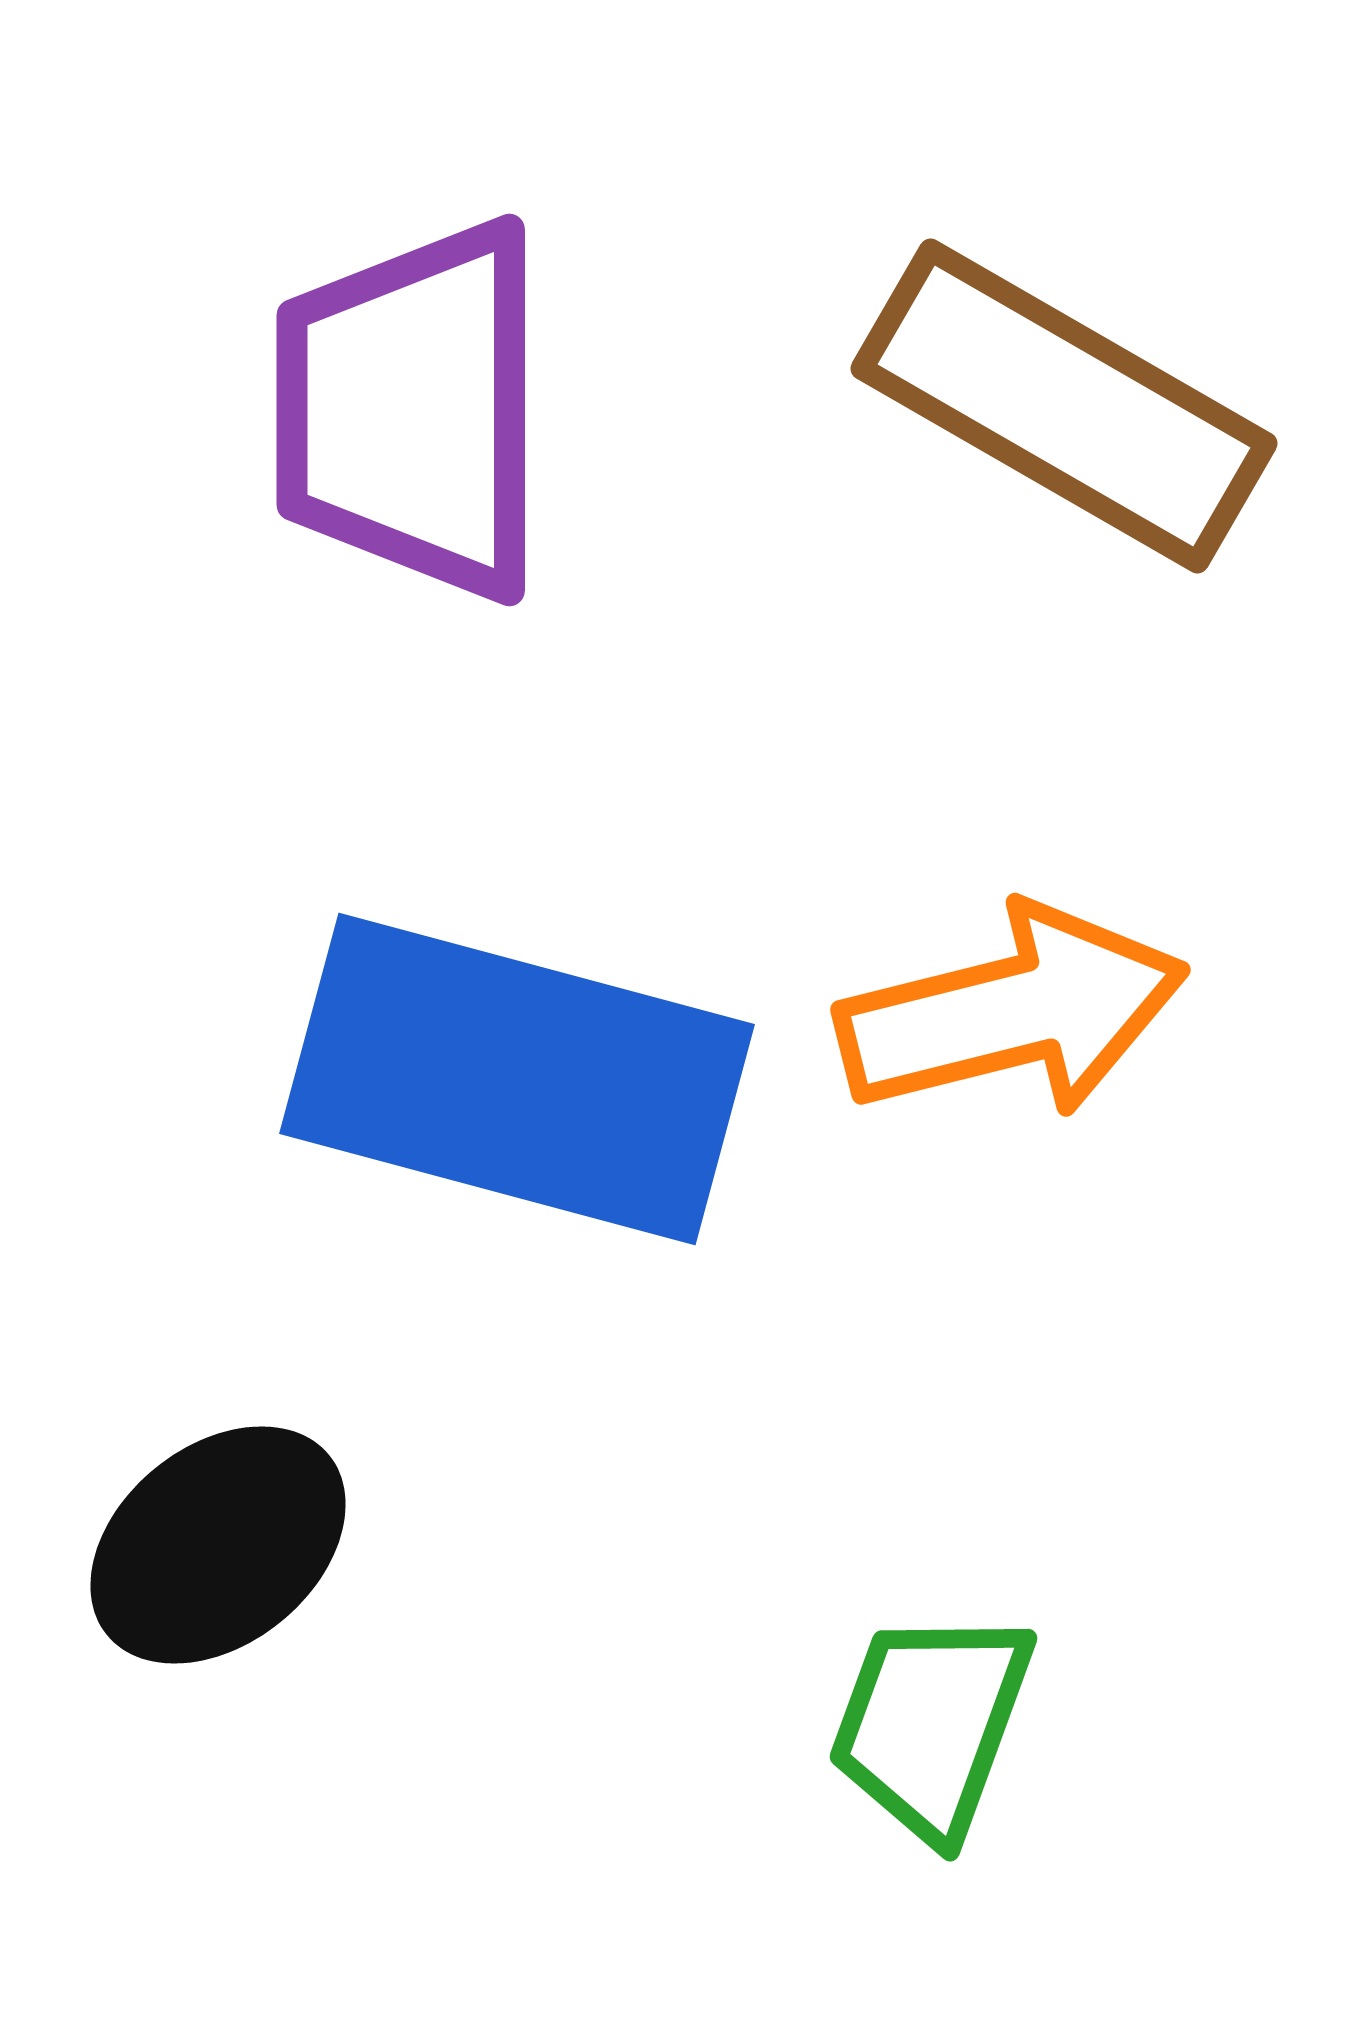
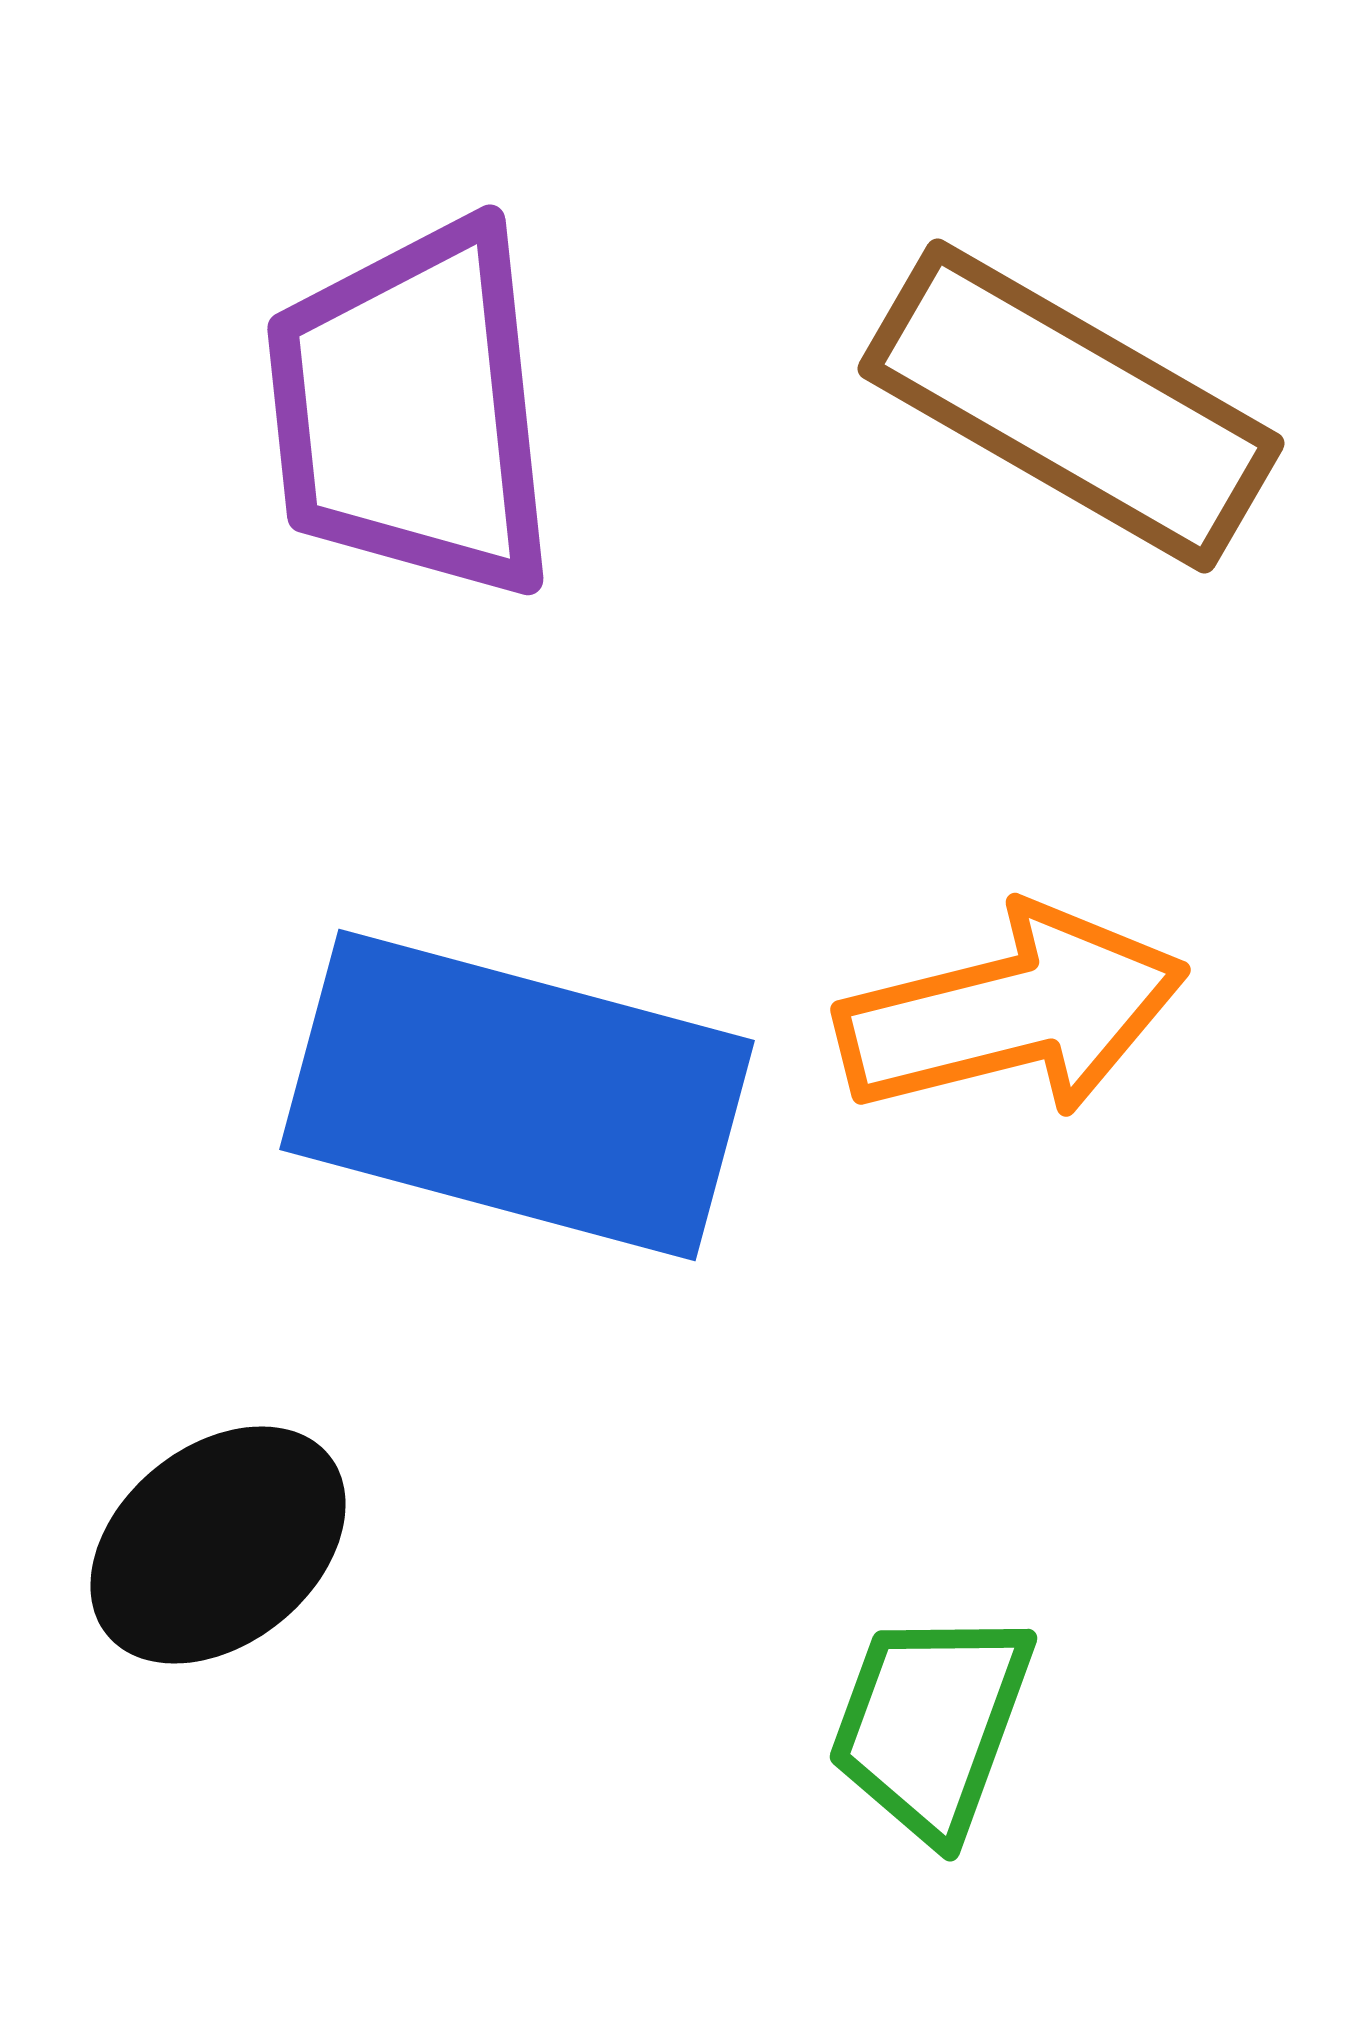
brown rectangle: moved 7 px right
purple trapezoid: rotated 6 degrees counterclockwise
blue rectangle: moved 16 px down
